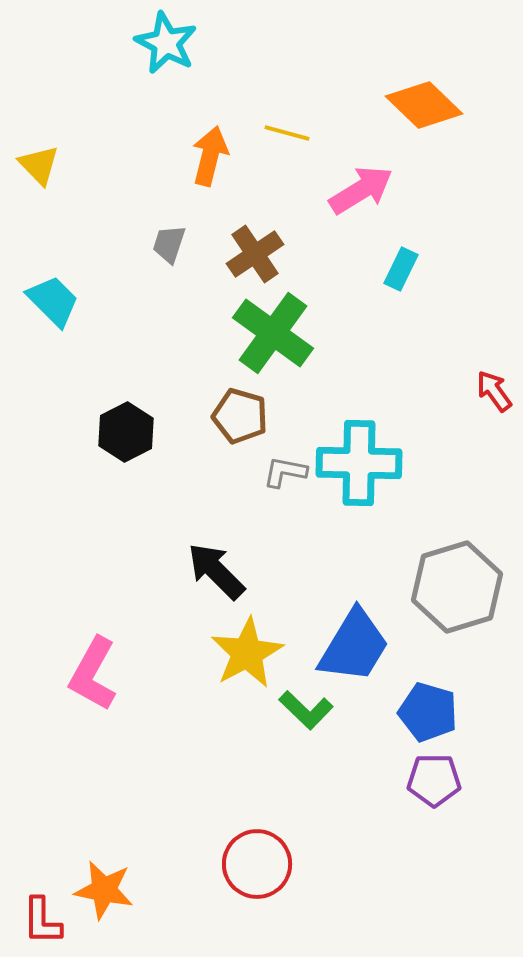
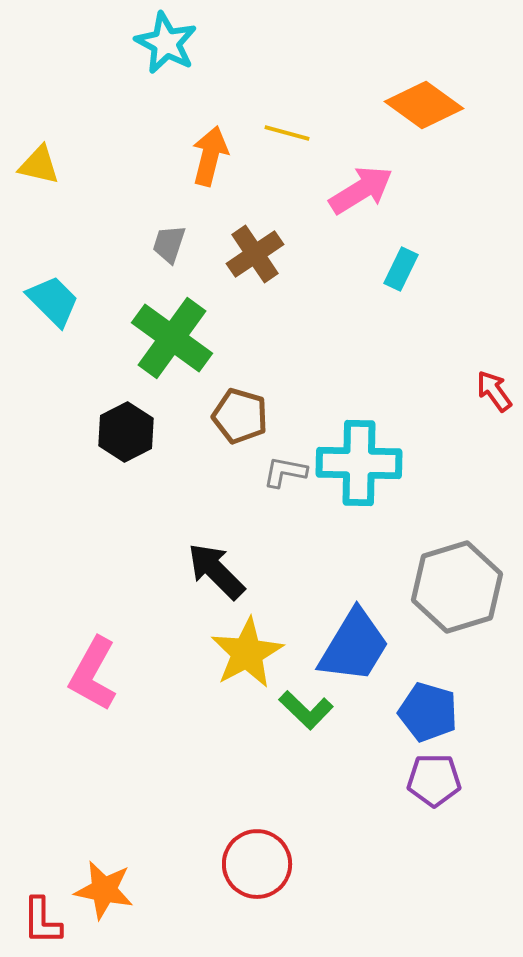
orange diamond: rotated 8 degrees counterclockwise
yellow triangle: rotated 33 degrees counterclockwise
green cross: moved 101 px left, 5 px down
